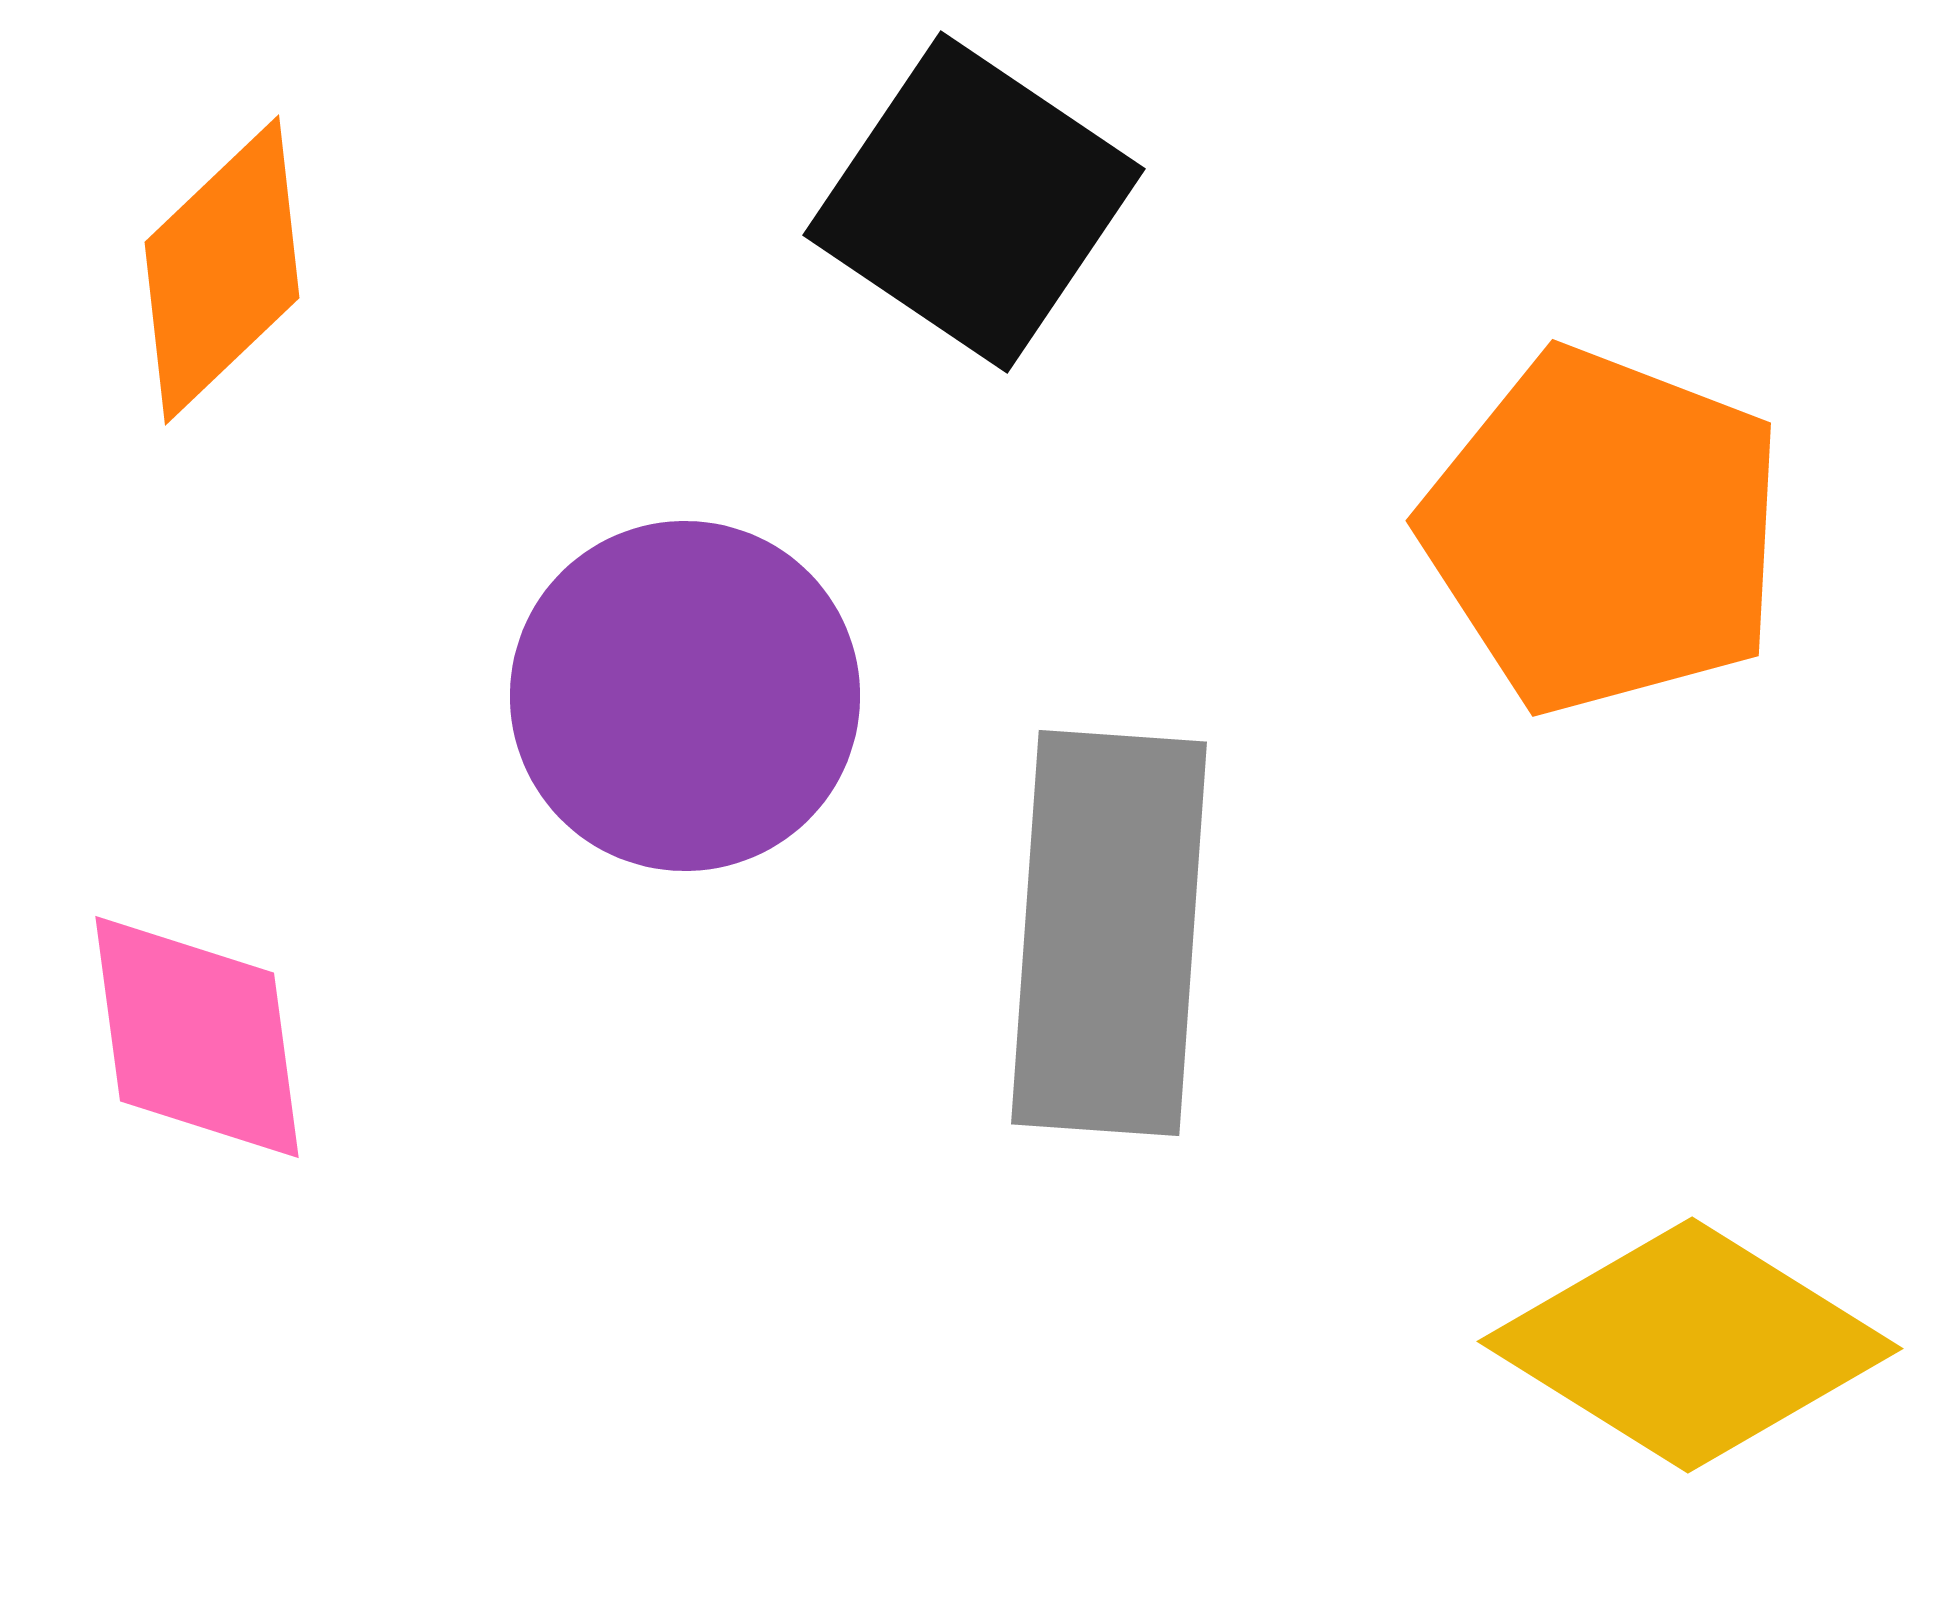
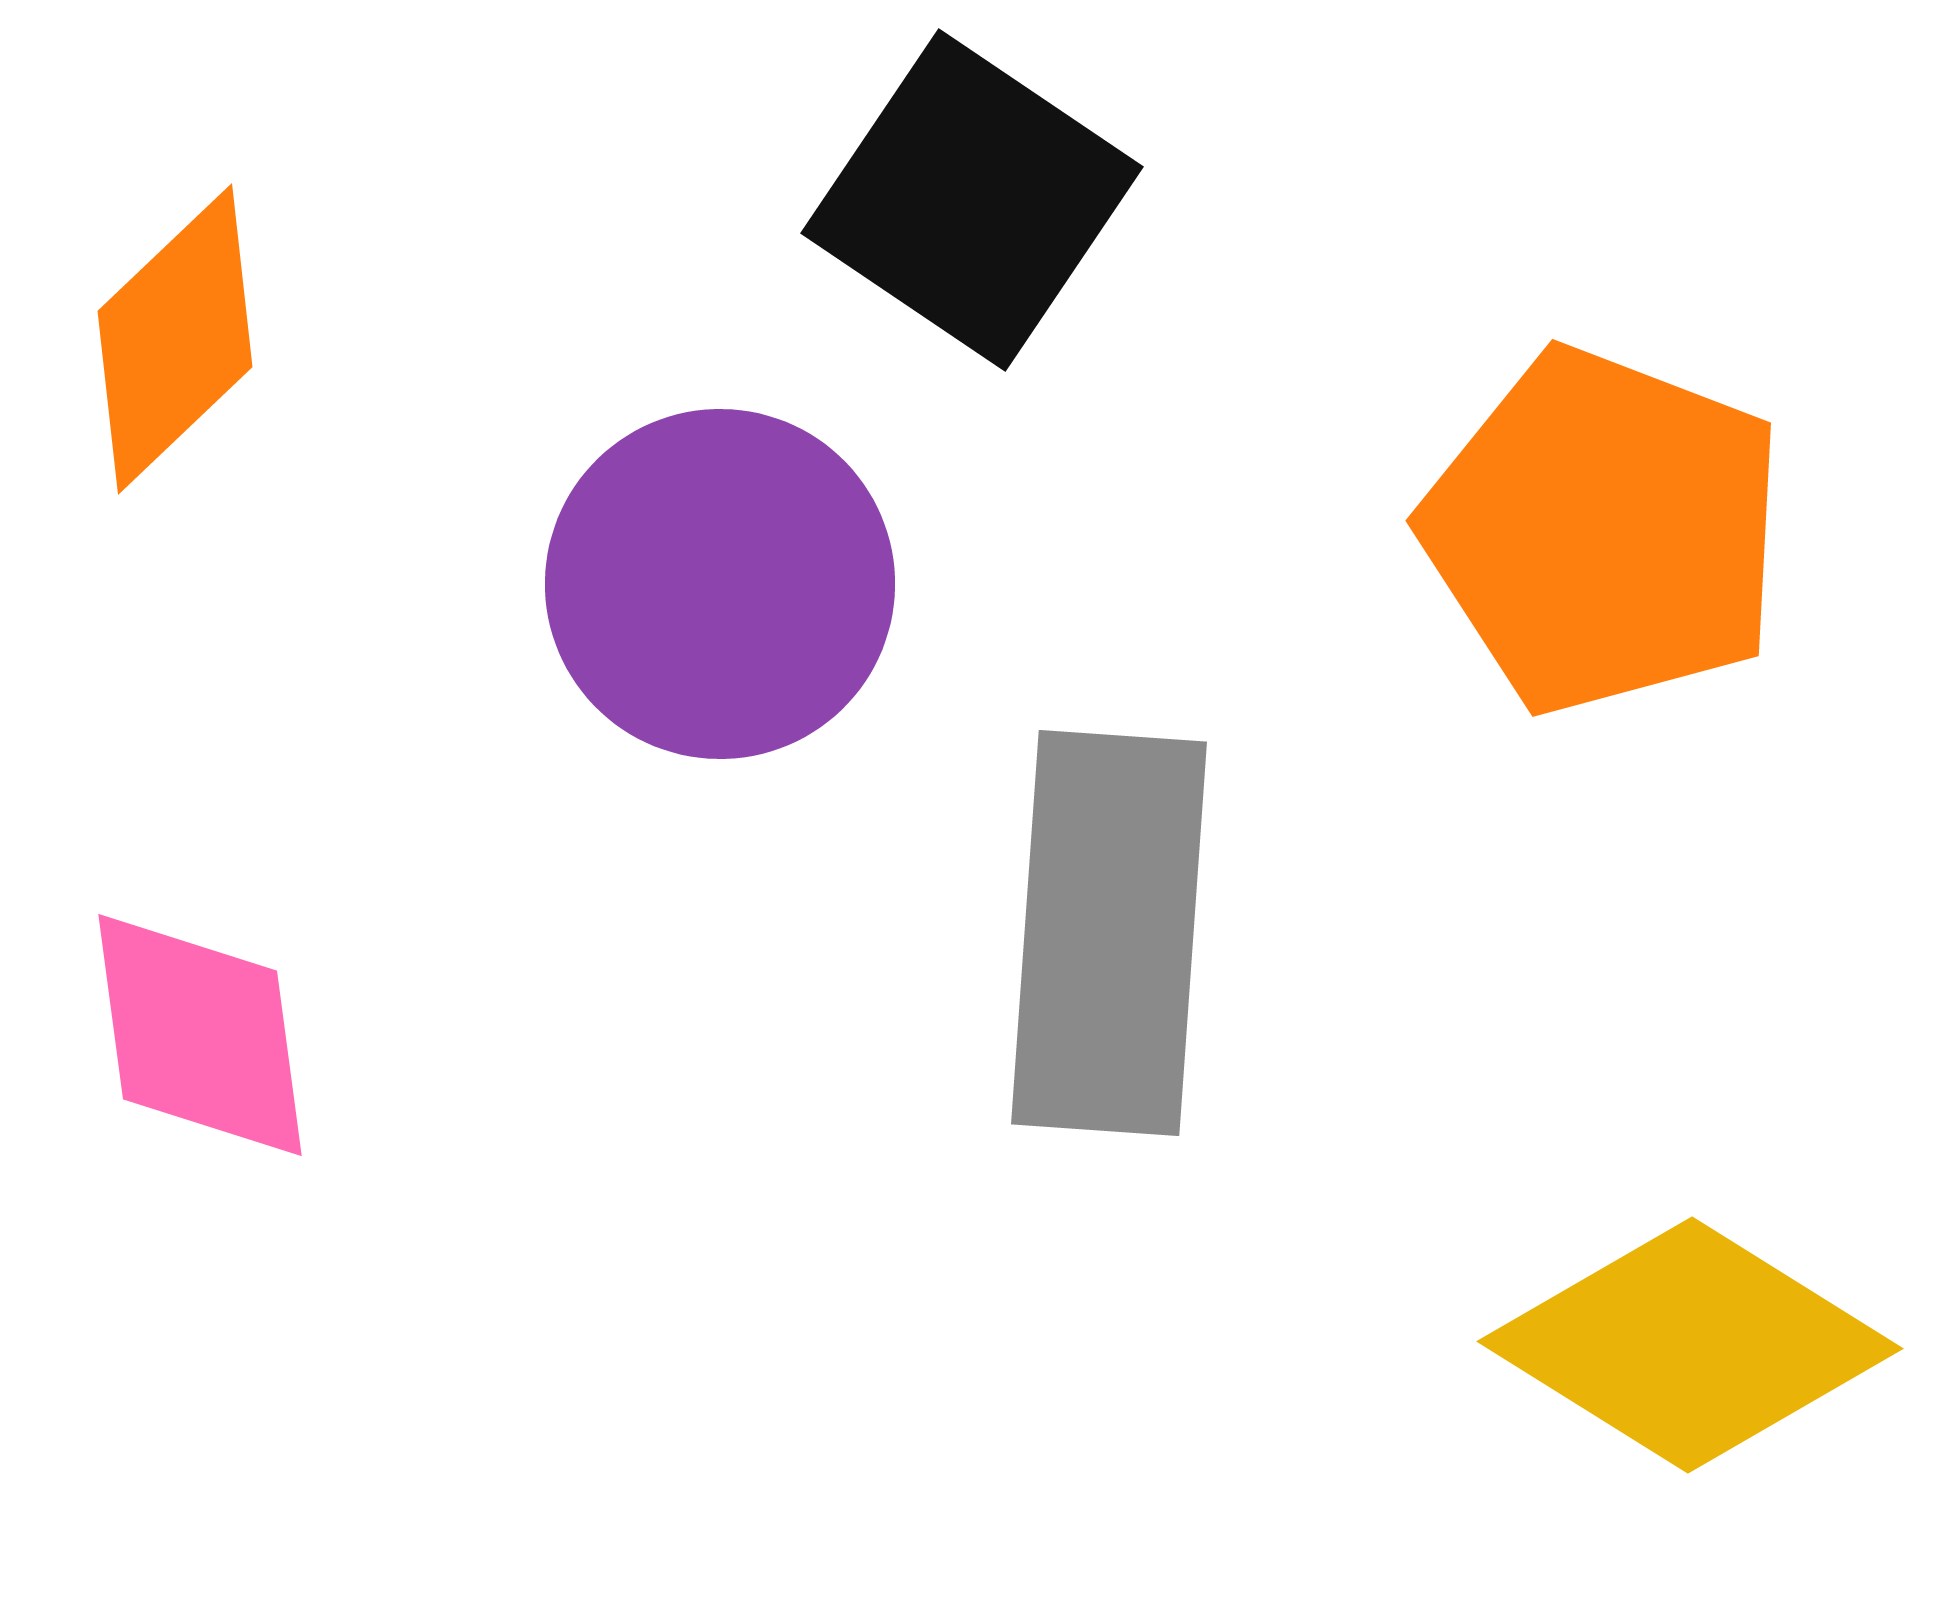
black square: moved 2 px left, 2 px up
orange diamond: moved 47 px left, 69 px down
purple circle: moved 35 px right, 112 px up
pink diamond: moved 3 px right, 2 px up
